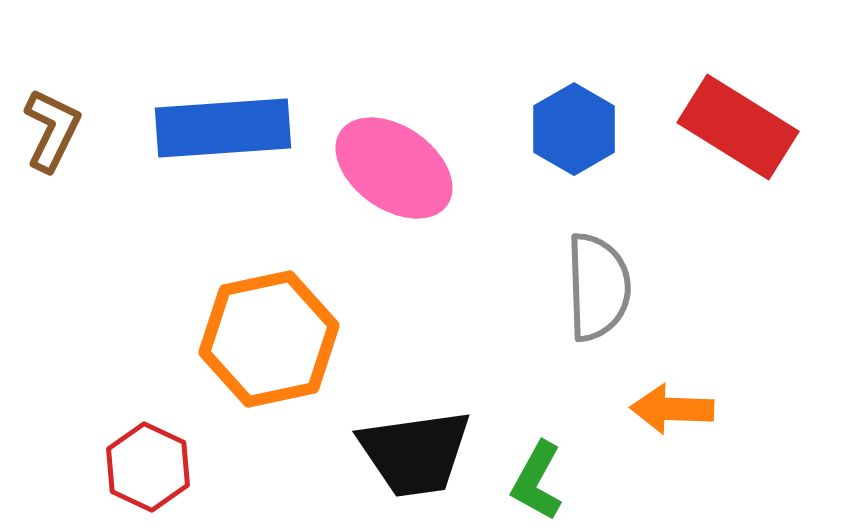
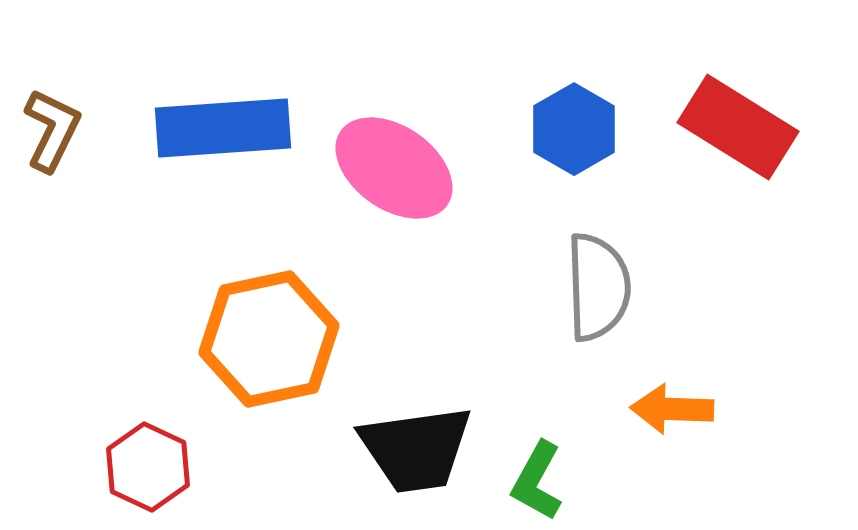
black trapezoid: moved 1 px right, 4 px up
